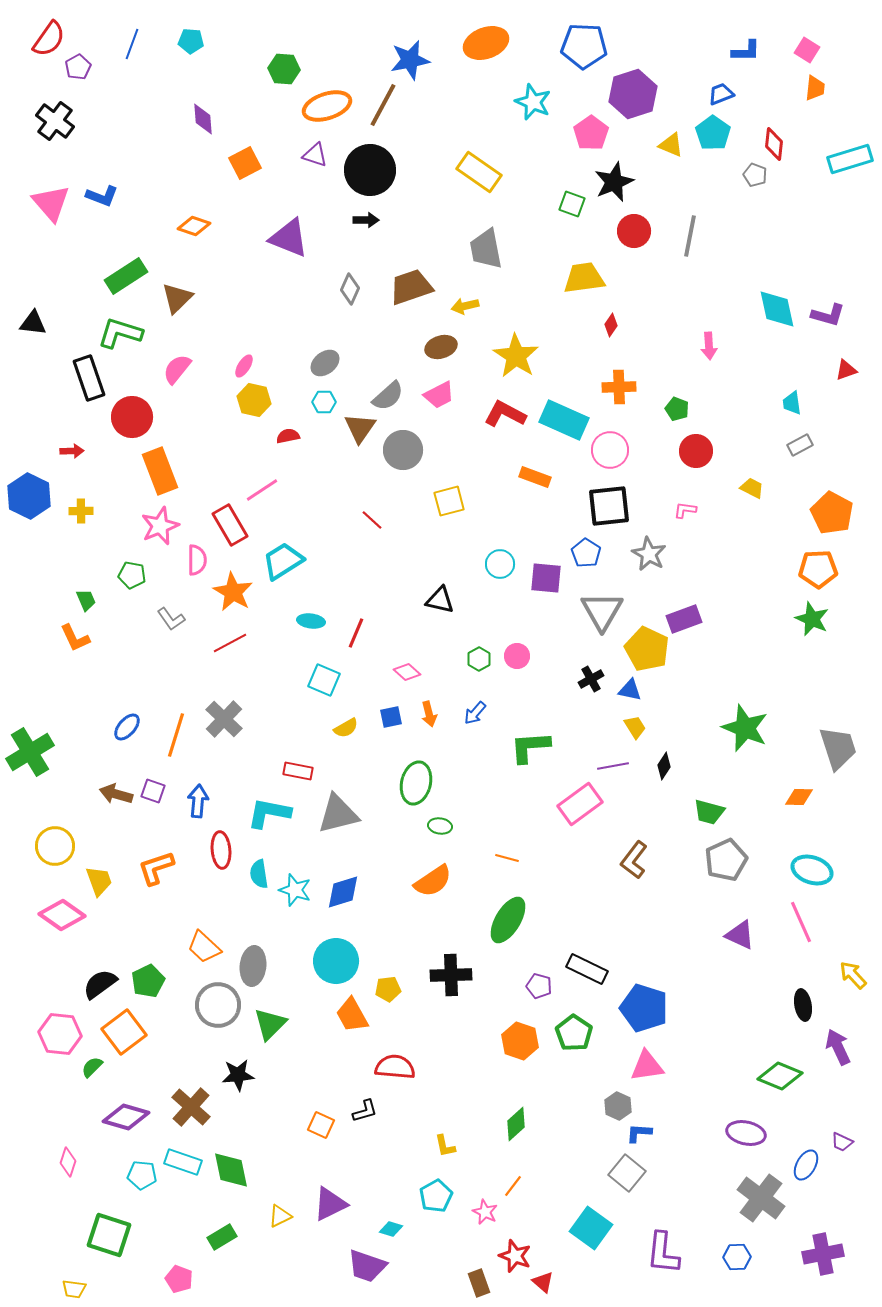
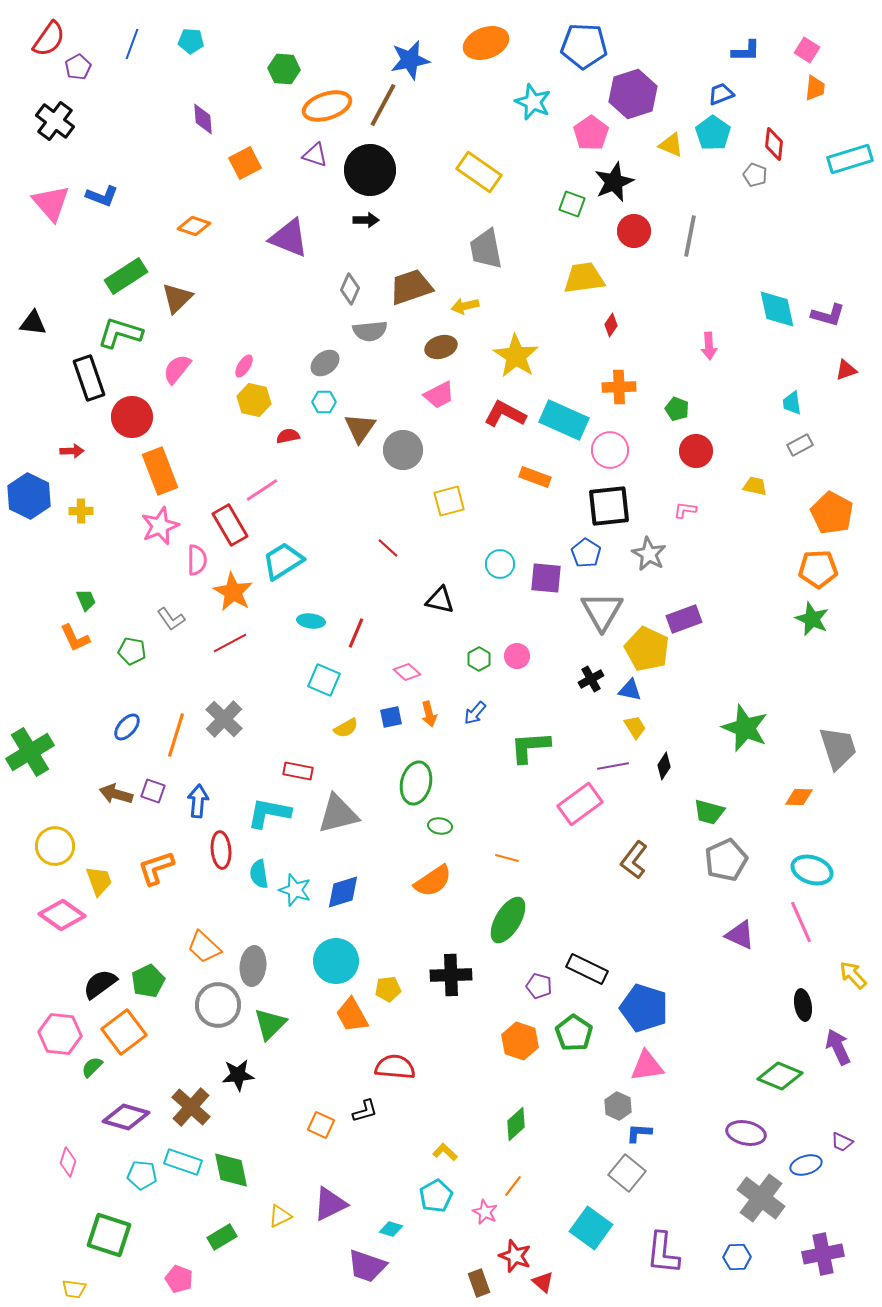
gray semicircle at (388, 396): moved 18 px left, 65 px up; rotated 36 degrees clockwise
yellow trapezoid at (752, 488): moved 3 px right, 2 px up; rotated 15 degrees counterclockwise
red line at (372, 520): moved 16 px right, 28 px down
green pentagon at (132, 575): moved 76 px down
yellow L-shape at (445, 1146): moved 6 px down; rotated 145 degrees clockwise
blue ellipse at (806, 1165): rotated 44 degrees clockwise
